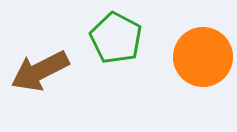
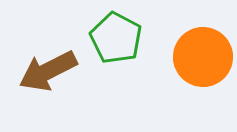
brown arrow: moved 8 px right
